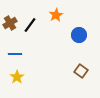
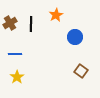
black line: moved 1 px right, 1 px up; rotated 35 degrees counterclockwise
blue circle: moved 4 px left, 2 px down
